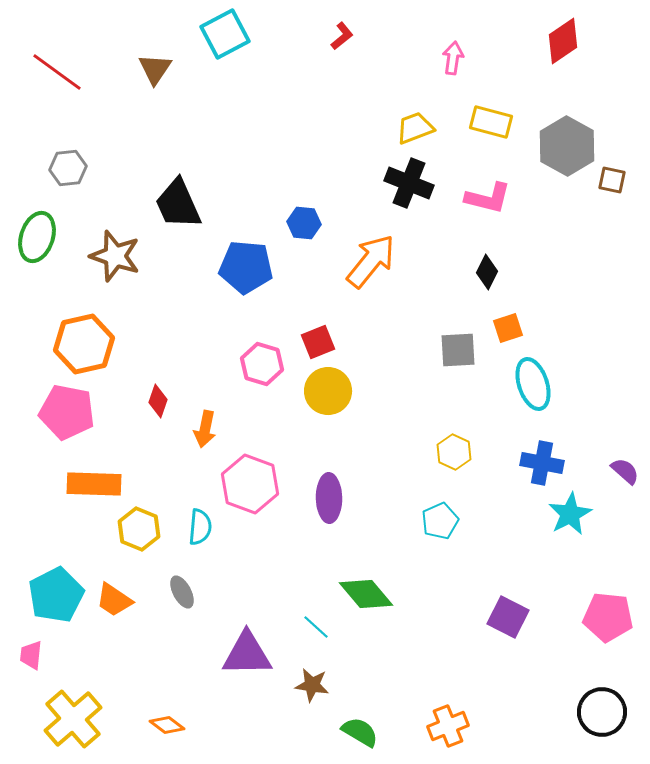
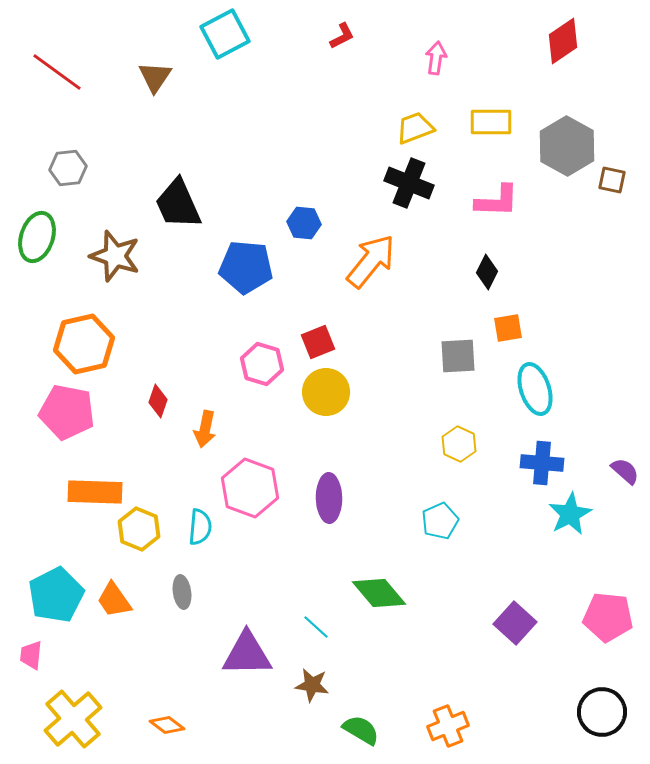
red L-shape at (342, 36): rotated 12 degrees clockwise
pink arrow at (453, 58): moved 17 px left
brown triangle at (155, 69): moved 8 px down
yellow rectangle at (491, 122): rotated 15 degrees counterclockwise
pink L-shape at (488, 198): moved 9 px right, 3 px down; rotated 12 degrees counterclockwise
orange square at (508, 328): rotated 8 degrees clockwise
gray square at (458, 350): moved 6 px down
cyan ellipse at (533, 384): moved 2 px right, 5 px down
yellow circle at (328, 391): moved 2 px left, 1 px down
yellow hexagon at (454, 452): moved 5 px right, 8 px up
blue cross at (542, 463): rotated 6 degrees counterclockwise
orange rectangle at (94, 484): moved 1 px right, 8 px down
pink hexagon at (250, 484): moved 4 px down
gray ellipse at (182, 592): rotated 20 degrees clockwise
green diamond at (366, 594): moved 13 px right, 1 px up
orange trapezoid at (114, 600): rotated 21 degrees clockwise
purple square at (508, 617): moved 7 px right, 6 px down; rotated 15 degrees clockwise
green semicircle at (360, 732): moved 1 px right, 2 px up
